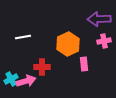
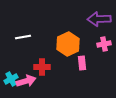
pink cross: moved 3 px down
pink rectangle: moved 2 px left, 1 px up
